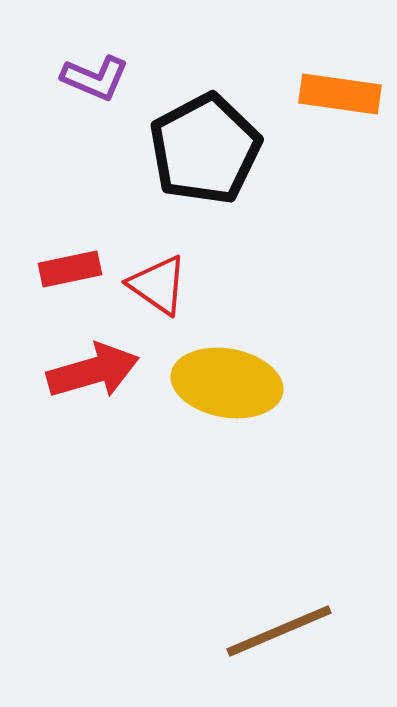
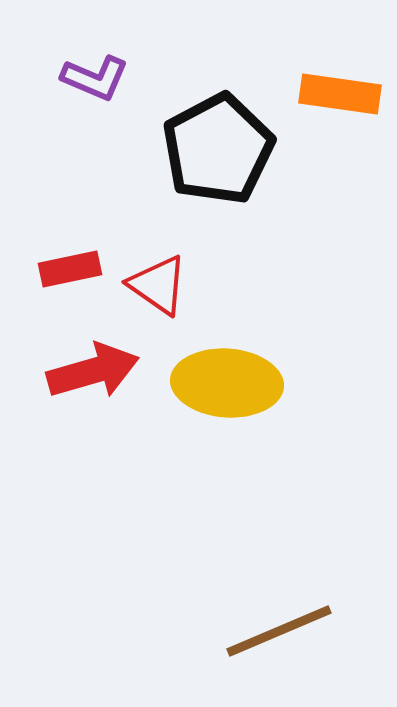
black pentagon: moved 13 px right
yellow ellipse: rotated 6 degrees counterclockwise
